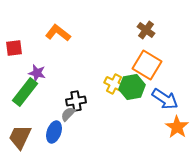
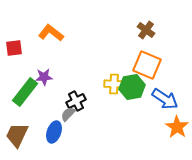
orange L-shape: moved 7 px left
orange square: rotated 8 degrees counterclockwise
purple star: moved 7 px right, 4 px down; rotated 18 degrees counterclockwise
yellow cross: rotated 24 degrees counterclockwise
black cross: rotated 18 degrees counterclockwise
brown trapezoid: moved 3 px left, 2 px up
